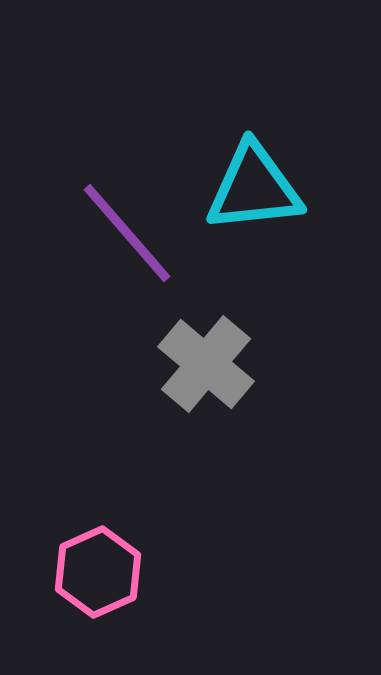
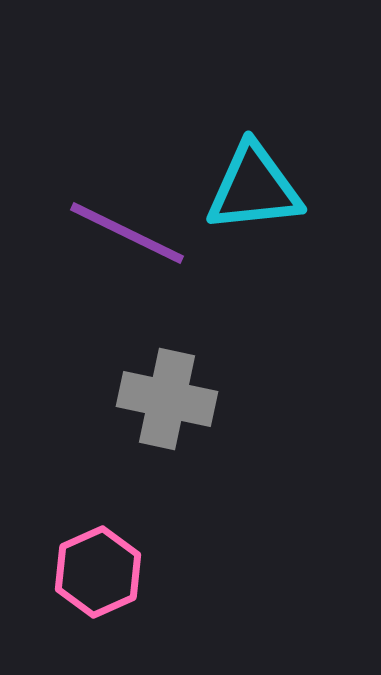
purple line: rotated 23 degrees counterclockwise
gray cross: moved 39 px left, 35 px down; rotated 28 degrees counterclockwise
